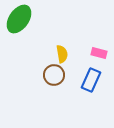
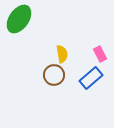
pink rectangle: moved 1 px right, 1 px down; rotated 49 degrees clockwise
blue rectangle: moved 2 px up; rotated 25 degrees clockwise
